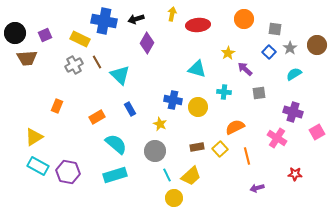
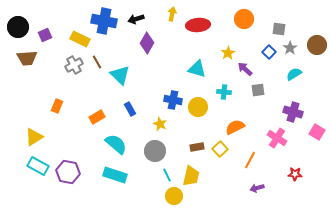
gray square at (275, 29): moved 4 px right
black circle at (15, 33): moved 3 px right, 6 px up
gray square at (259, 93): moved 1 px left, 3 px up
pink square at (317, 132): rotated 28 degrees counterclockwise
orange line at (247, 156): moved 3 px right, 4 px down; rotated 42 degrees clockwise
cyan rectangle at (115, 175): rotated 35 degrees clockwise
yellow trapezoid at (191, 176): rotated 35 degrees counterclockwise
yellow circle at (174, 198): moved 2 px up
